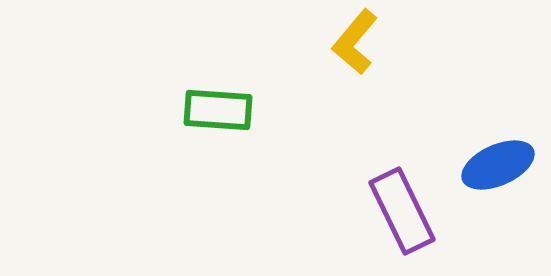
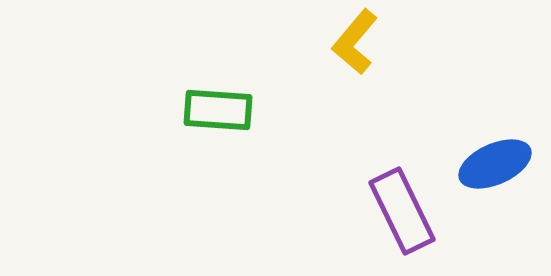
blue ellipse: moved 3 px left, 1 px up
